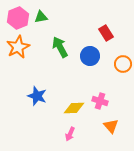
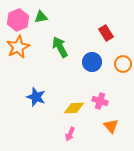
pink hexagon: moved 2 px down
blue circle: moved 2 px right, 6 px down
blue star: moved 1 px left, 1 px down
